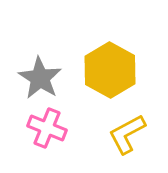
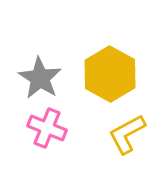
yellow hexagon: moved 4 px down
